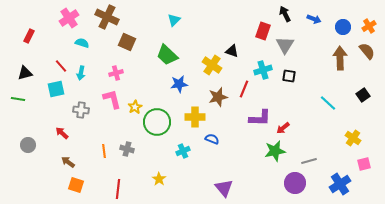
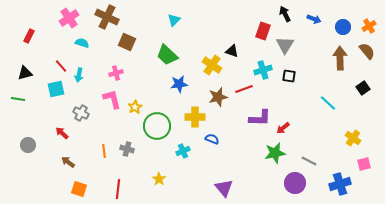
cyan arrow at (81, 73): moved 2 px left, 2 px down
red line at (244, 89): rotated 48 degrees clockwise
black square at (363, 95): moved 7 px up
gray cross at (81, 110): moved 3 px down; rotated 21 degrees clockwise
green circle at (157, 122): moved 4 px down
green star at (275, 151): moved 2 px down
gray line at (309, 161): rotated 42 degrees clockwise
blue cross at (340, 184): rotated 15 degrees clockwise
orange square at (76, 185): moved 3 px right, 4 px down
